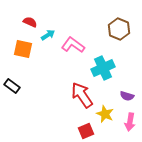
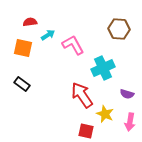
red semicircle: rotated 32 degrees counterclockwise
brown hexagon: rotated 20 degrees counterclockwise
pink L-shape: rotated 25 degrees clockwise
orange square: moved 1 px up
black rectangle: moved 10 px right, 2 px up
purple semicircle: moved 2 px up
red square: rotated 35 degrees clockwise
